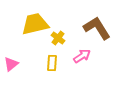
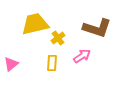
brown L-shape: rotated 140 degrees clockwise
yellow cross: rotated 16 degrees clockwise
